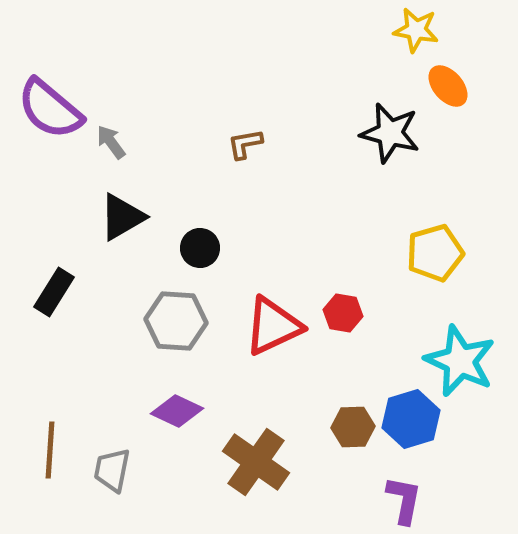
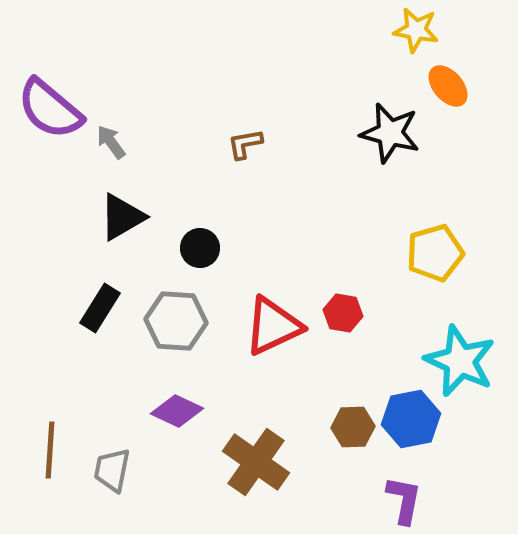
black rectangle: moved 46 px right, 16 px down
blue hexagon: rotated 6 degrees clockwise
